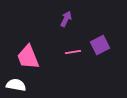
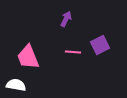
pink line: rotated 14 degrees clockwise
